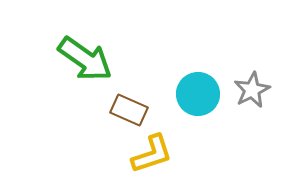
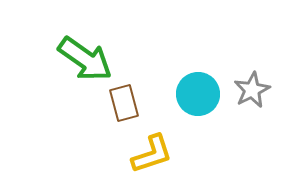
brown rectangle: moved 5 px left, 7 px up; rotated 51 degrees clockwise
